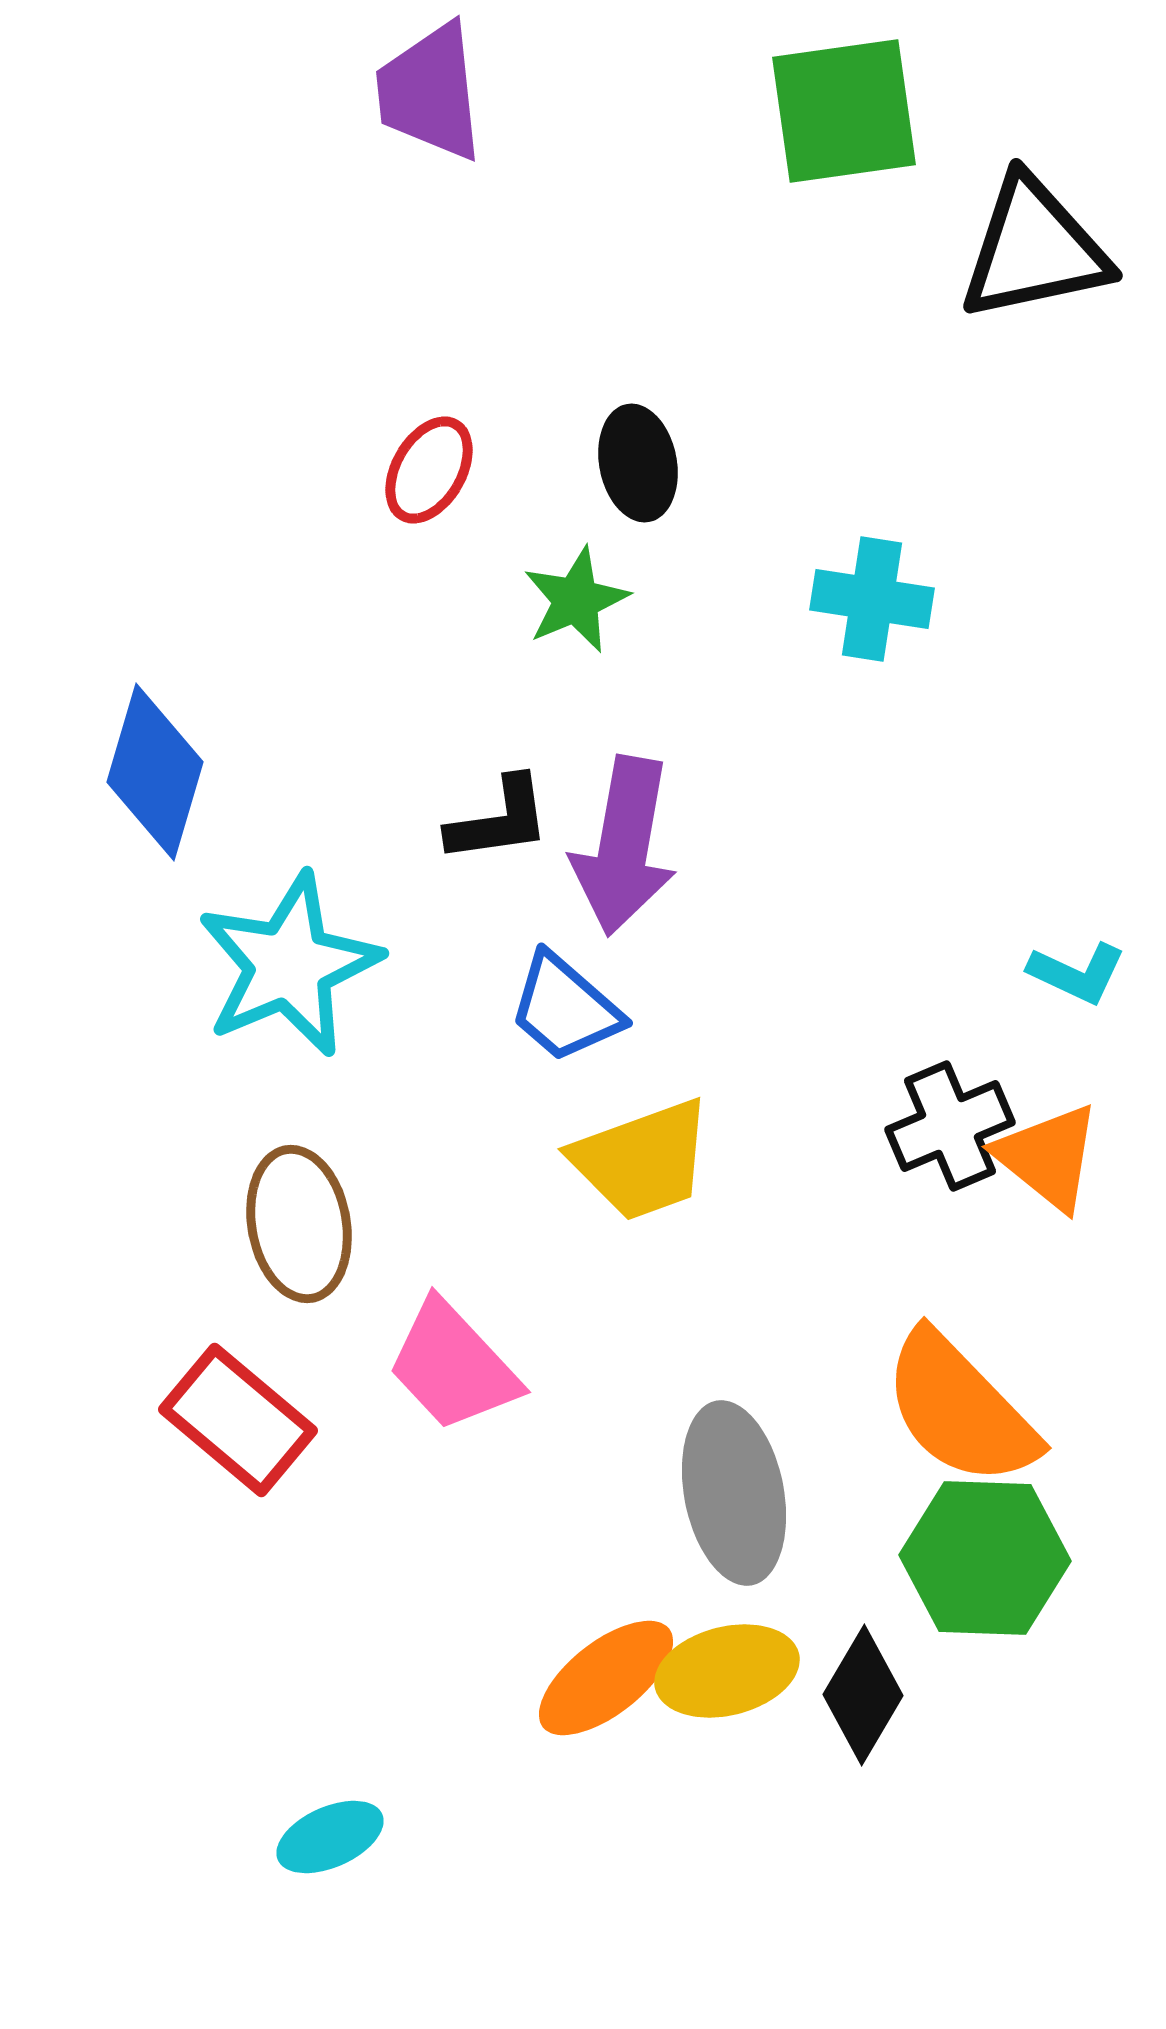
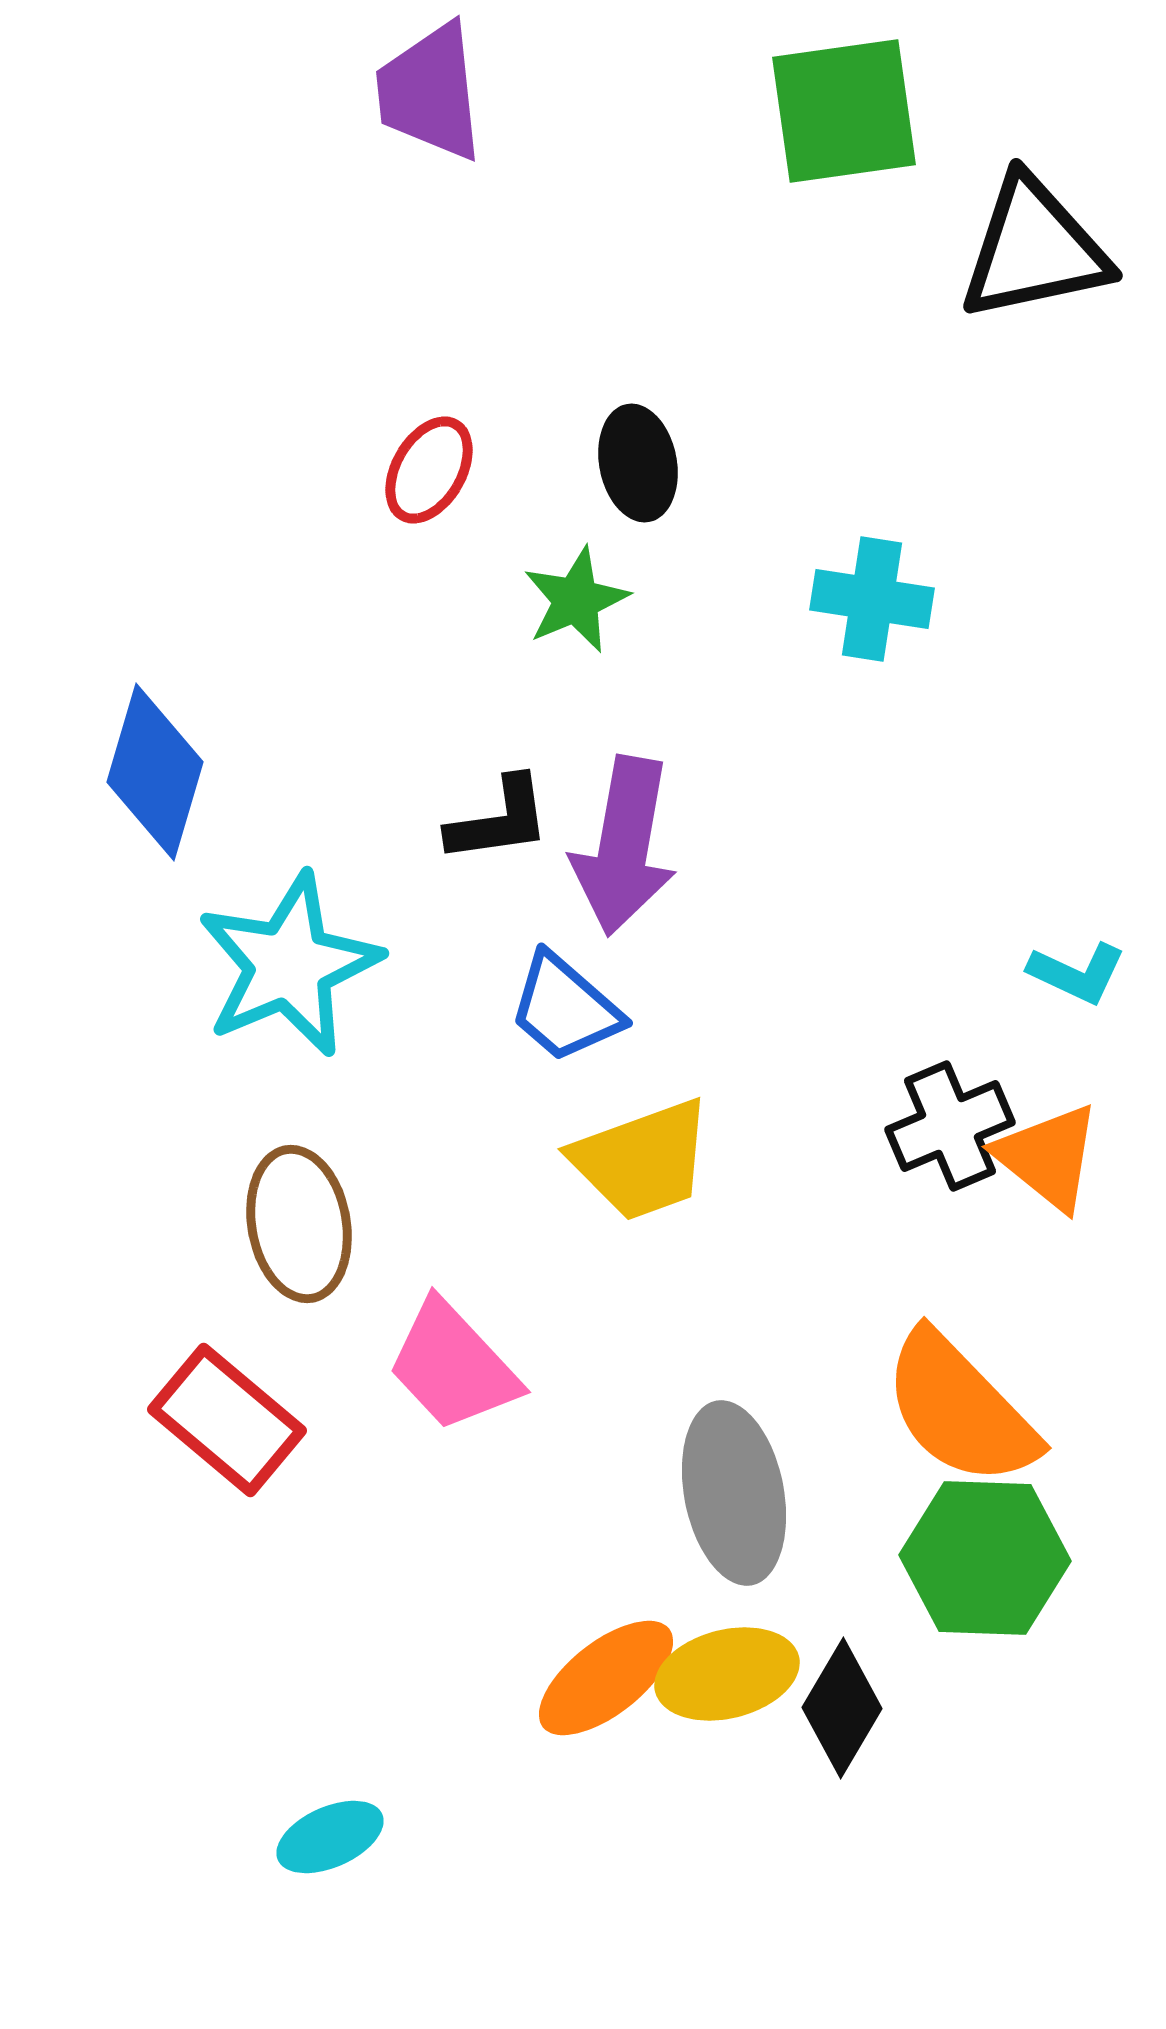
red rectangle: moved 11 px left
yellow ellipse: moved 3 px down
black diamond: moved 21 px left, 13 px down
